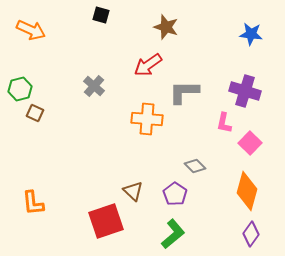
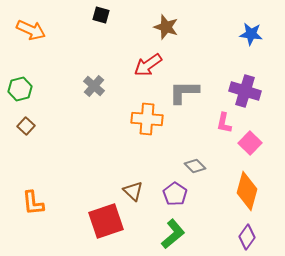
brown square: moved 9 px left, 13 px down; rotated 18 degrees clockwise
purple diamond: moved 4 px left, 3 px down
